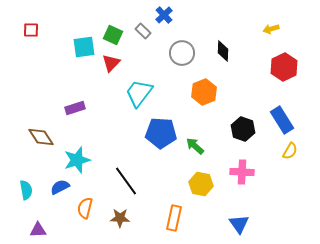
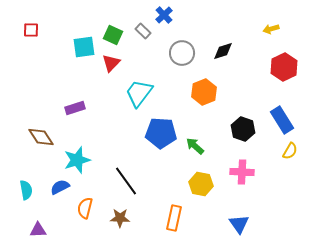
black diamond: rotated 70 degrees clockwise
